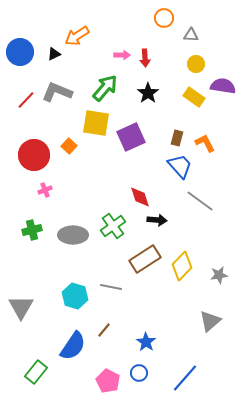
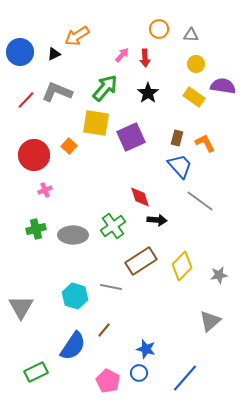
orange circle at (164, 18): moved 5 px left, 11 px down
pink arrow at (122, 55): rotated 49 degrees counterclockwise
green cross at (32, 230): moved 4 px right, 1 px up
brown rectangle at (145, 259): moved 4 px left, 2 px down
blue star at (146, 342): moved 7 px down; rotated 18 degrees counterclockwise
green rectangle at (36, 372): rotated 25 degrees clockwise
